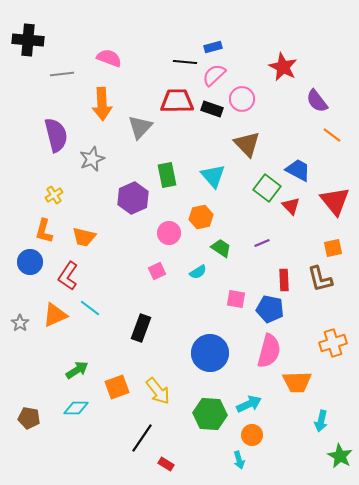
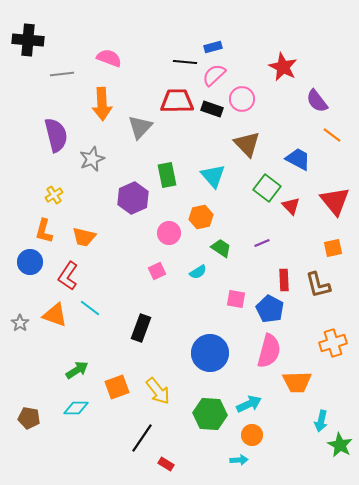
blue trapezoid at (298, 170): moved 11 px up
brown L-shape at (320, 279): moved 2 px left, 6 px down
blue pentagon at (270, 309): rotated 16 degrees clockwise
orange triangle at (55, 315): rotated 44 degrees clockwise
green star at (340, 456): moved 11 px up
cyan arrow at (239, 460): rotated 78 degrees counterclockwise
